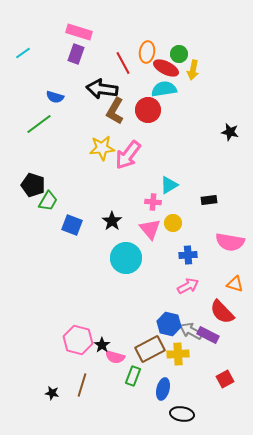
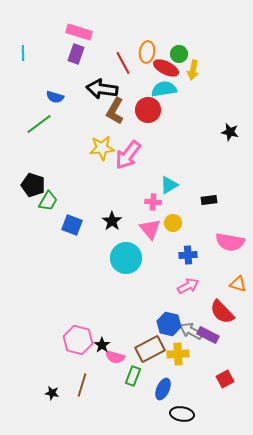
cyan line at (23, 53): rotated 56 degrees counterclockwise
orange triangle at (235, 284): moved 3 px right
blue ellipse at (163, 389): rotated 10 degrees clockwise
